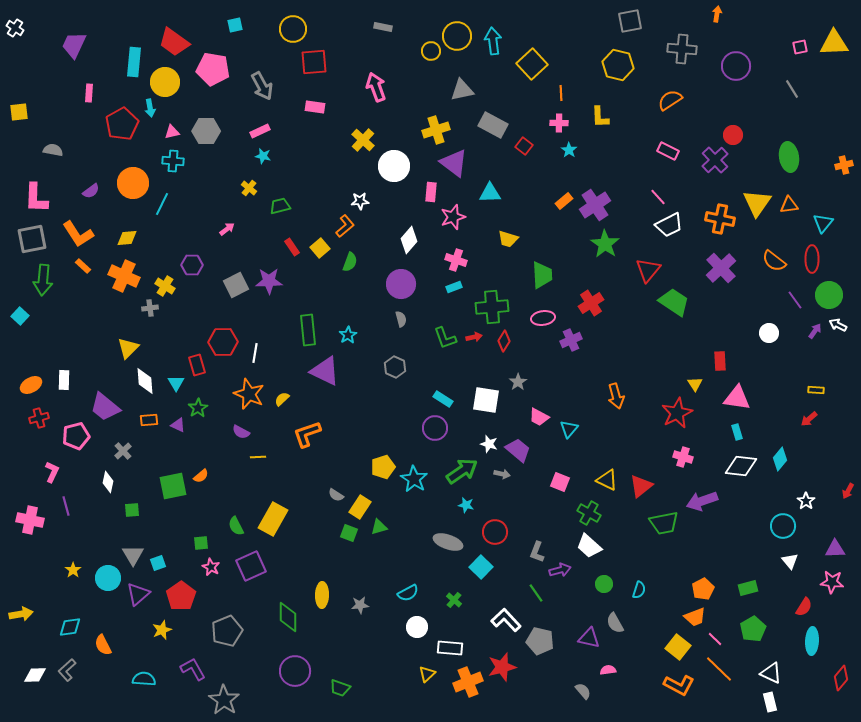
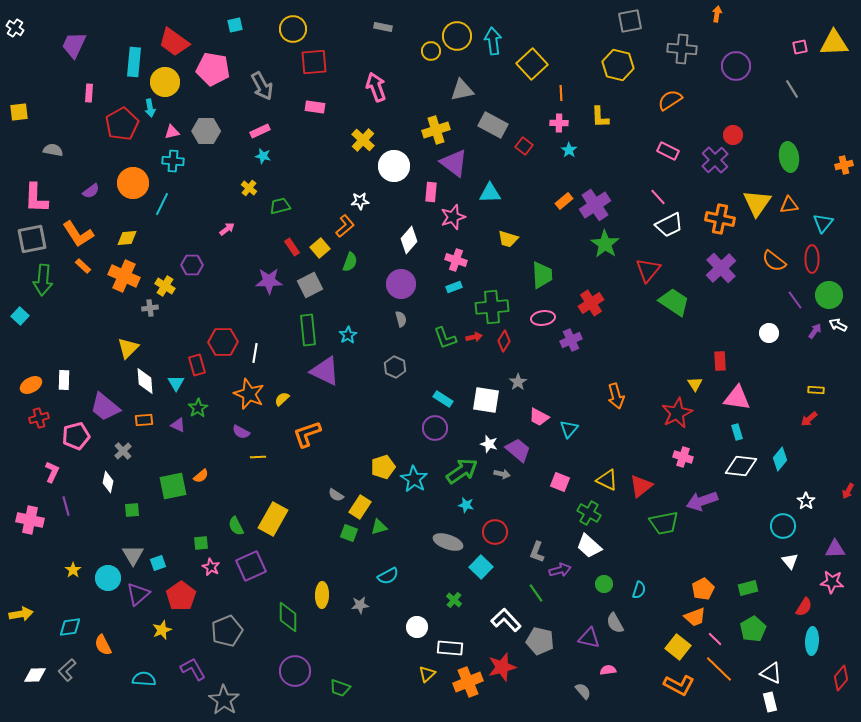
gray square at (236, 285): moved 74 px right
orange rectangle at (149, 420): moved 5 px left
cyan semicircle at (408, 593): moved 20 px left, 17 px up
